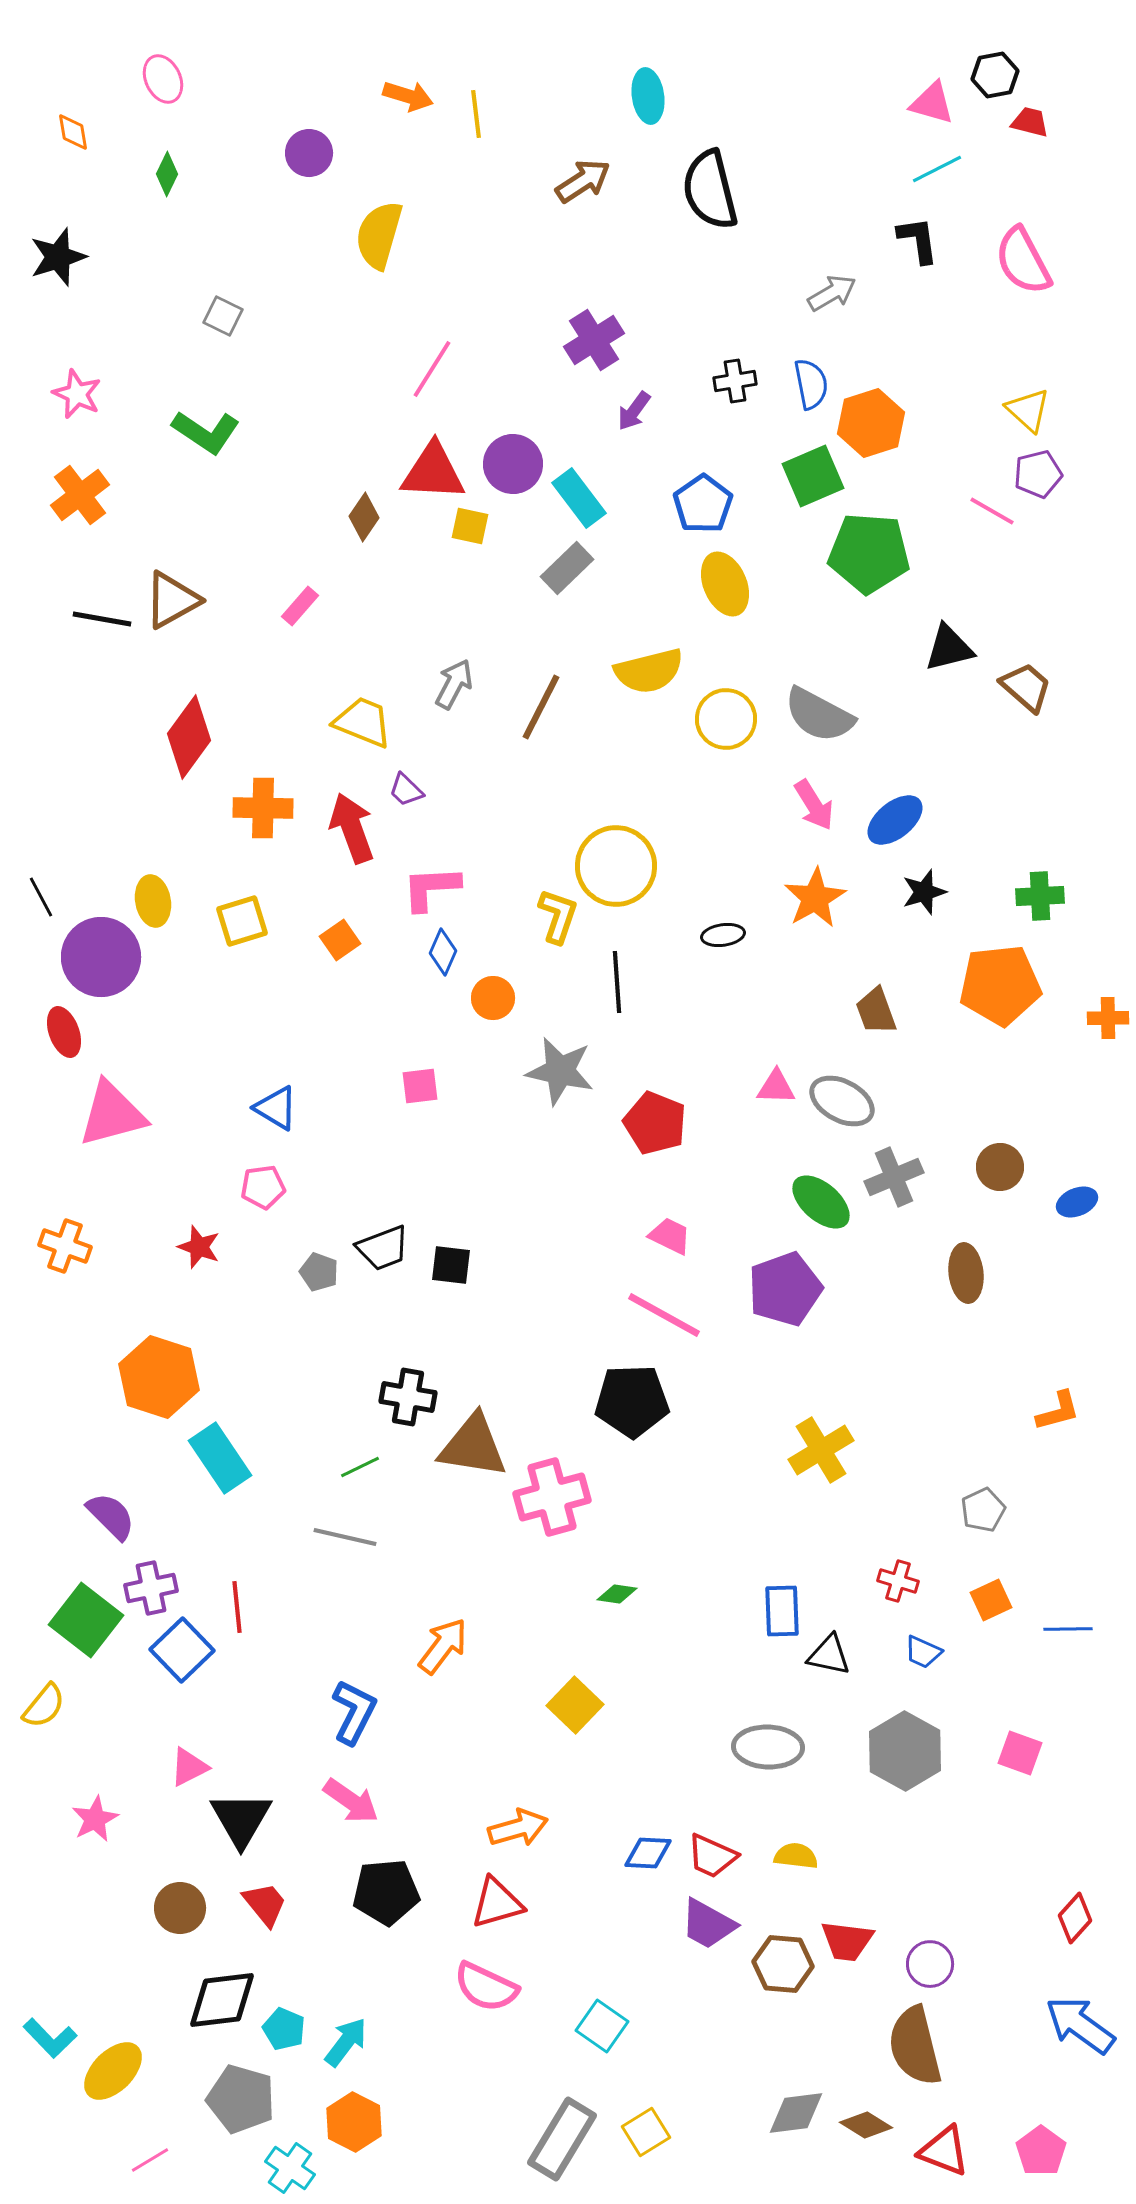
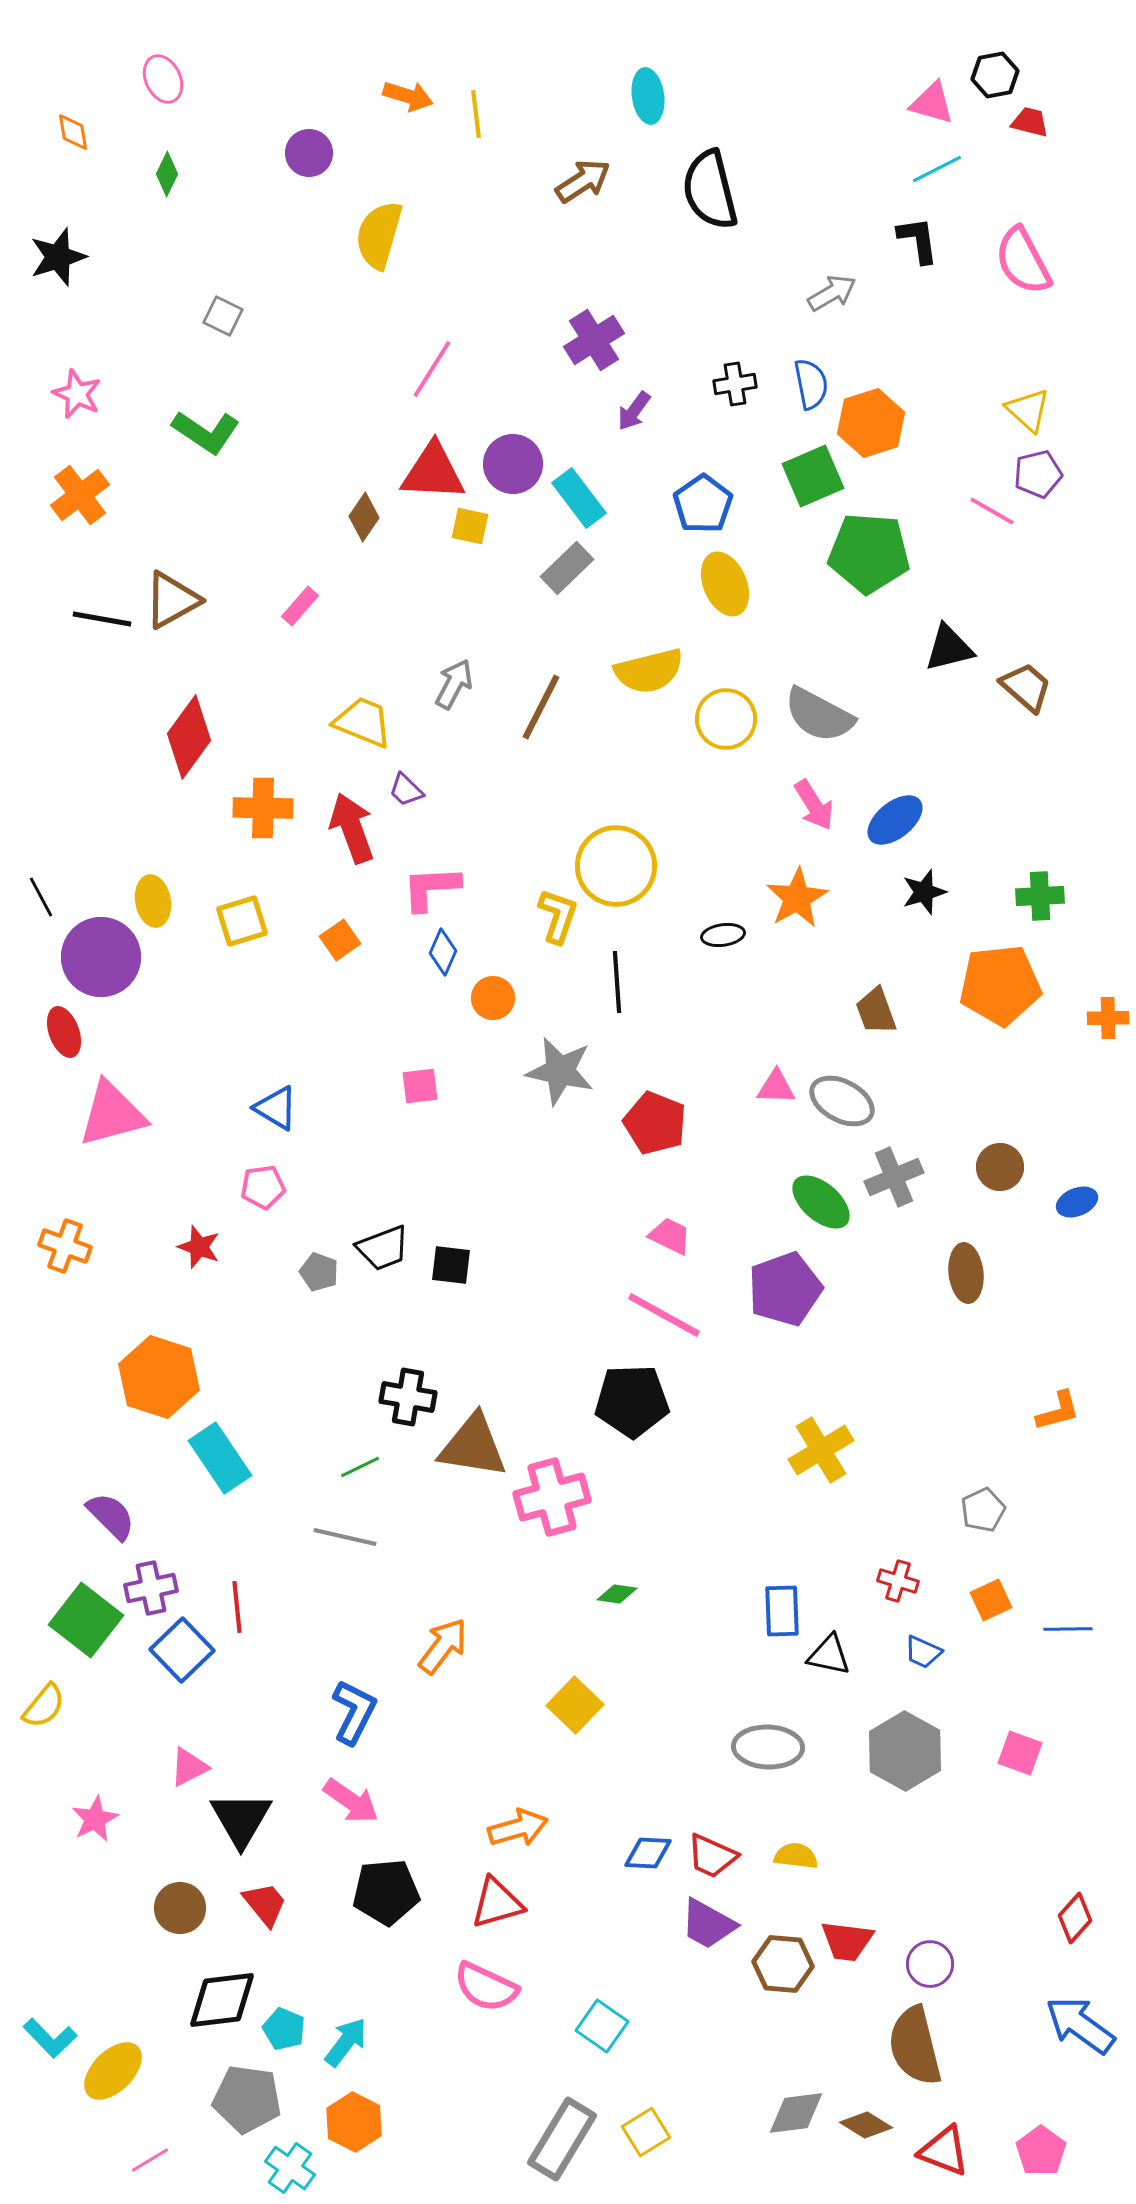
black cross at (735, 381): moved 3 px down
orange star at (815, 898): moved 18 px left
gray pentagon at (241, 2099): moved 6 px right; rotated 8 degrees counterclockwise
